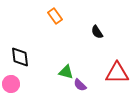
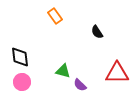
green triangle: moved 3 px left, 1 px up
pink circle: moved 11 px right, 2 px up
